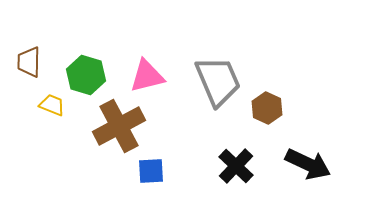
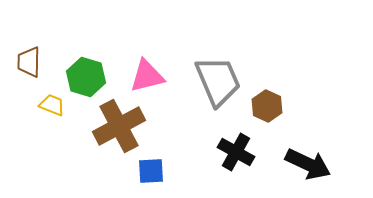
green hexagon: moved 2 px down
brown hexagon: moved 2 px up
black cross: moved 14 px up; rotated 15 degrees counterclockwise
